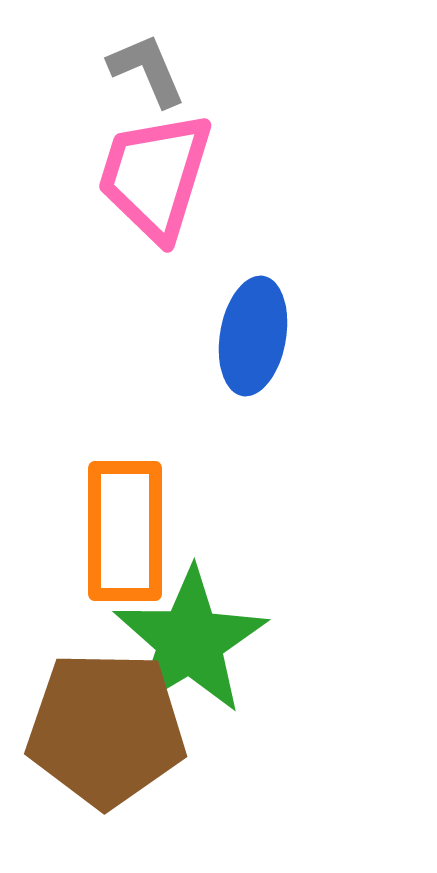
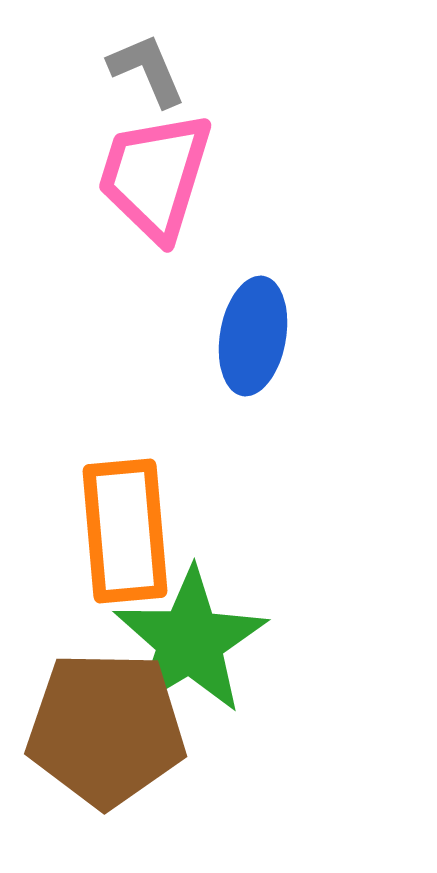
orange rectangle: rotated 5 degrees counterclockwise
